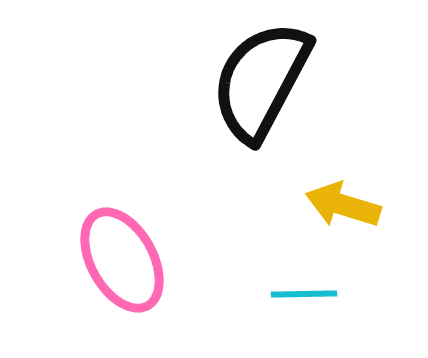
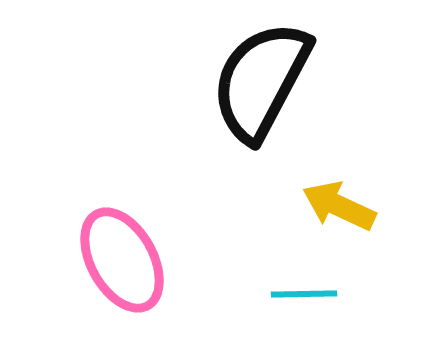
yellow arrow: moved 4 px left, 1 px down; rotated 8 degrees clockwise
